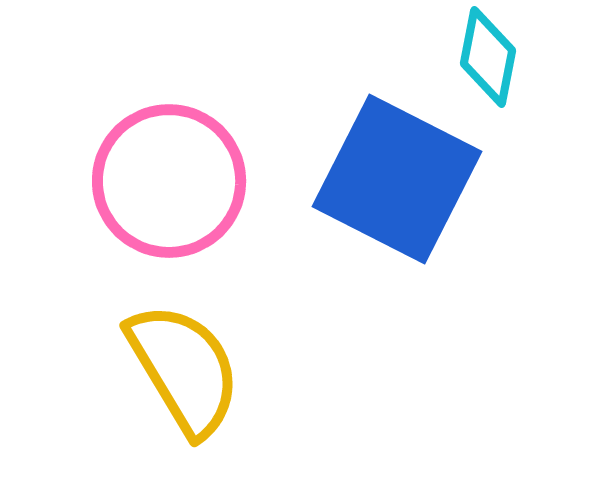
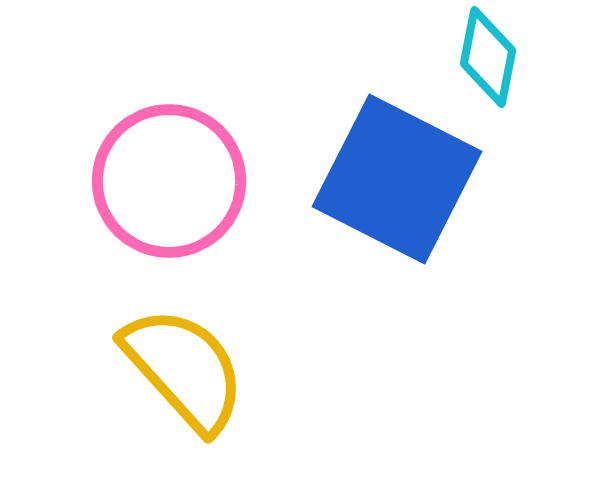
yellow semicircle: rotated 11 degrees counterclockwise
